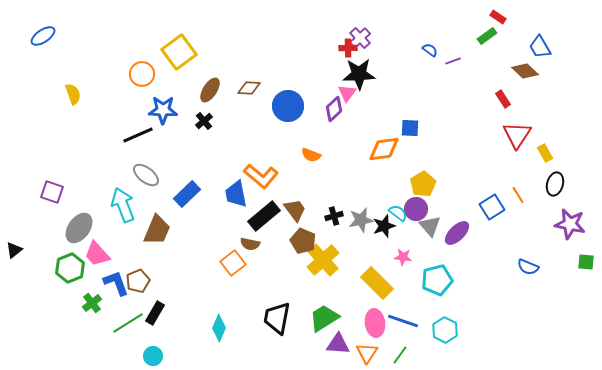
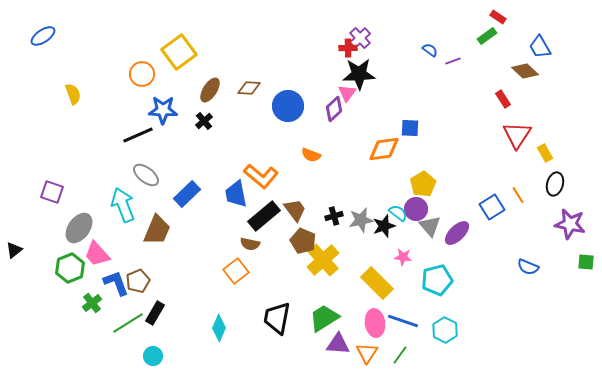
orange square at (233, 263): moved 3 px right, 8 px down
